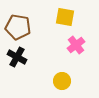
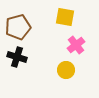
brown pentagon: rotated 25 degrees counterclockwise
black cross: rotated 12 degrees counterclockwise
yellow circle: moved 4 px right, 11 px up
